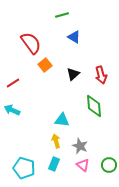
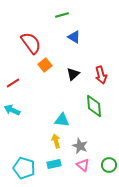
cyan rectangle: rotated 56 degrees clockwise
